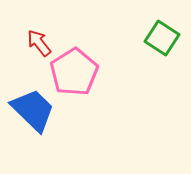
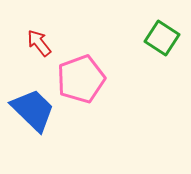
pink pentagon: moved 7 px right, 7 px down; rotated 12 degrees clockwise
